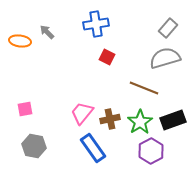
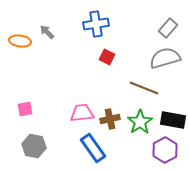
pink trapezoid: rotated 45 degrees clockwise
black rectangle: rotated 30 degrees clockwise
purple hexagon: moved 14 px right, 1 px up
